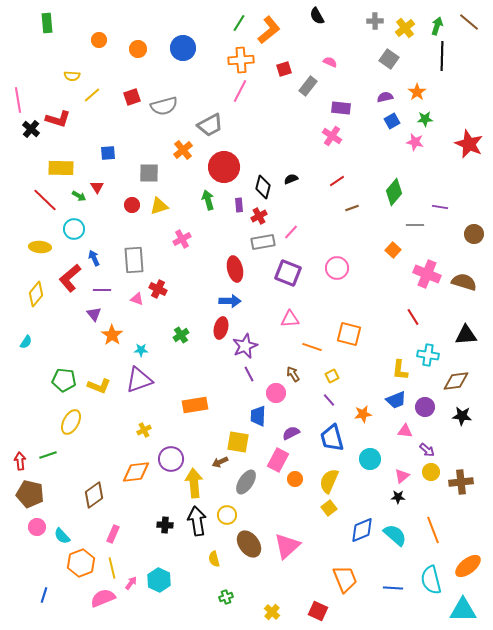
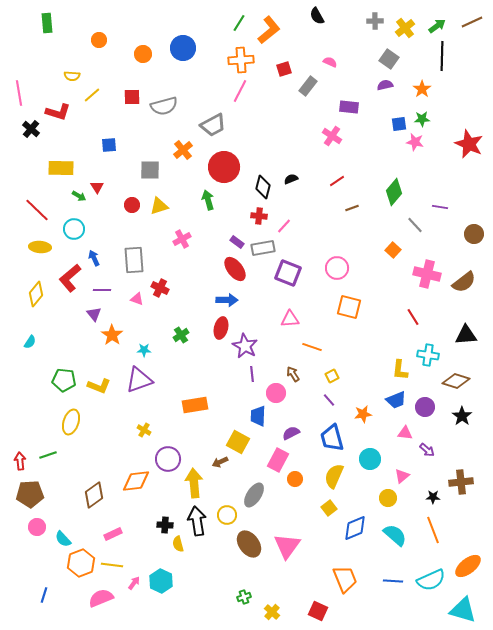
brown line at (469, 22): moved 3 px right; rotated 65 degrees counterclockwise
green arrow at (437, 26): rotated 36 degrees clockwise
orange circle at (138, 49): moved 5 px right, 5 px down
orange star at (417, 92): moved 5 px right, 3 px up
red square at (132, 97): rotated 18 degrees clockwise
purple semicircle at (385, 97): moved 12 px up
pink line at (18, 100): moved 1 px right, 7 px up
purple rectangle at (341, 108): moved 8 px right, 1 px up
red L-shape at (58, 119): moved 7 px up
green star at (425, 119): moved 3 px left
blue square at (392, 121): moved 7 px right, 3 px down; rotated 21 degrees clockwise
gray trapezoid at (210, 125): moved 3 px right
blue square at (108, 153): moved 1 px right, 8 px up
gray square at (149, 173): moved 1 px right, 3 px up
red line at (45, 200): moved 8 px left, 10 px down
purple rectangle at (239, 205): moved 2 px left, 37 px down; rotated 48 degrees counterclockwise
red cross at (259, 216): rotated 35 degrees clockwise
gray line at (415, 225): rotated 48 degrees clockwise
pink line at (291, 232): moved 7 px left, 6 px up
gray rectangle at (263, 242): moved 6 px down
red ellipse at (235, 269): rotated 25 degrees counterclockwise
pink cross at (427, 274): rotated 8 degrees counterclockwise
brown semicircle at (464, 282): rotated 125 degrees clockwise
red cross at (158, 289): moved 2 px right, 1 px up
blue arrow at (230, 301): moved 3 px left, 1 px up
orange square at (349, 334): moved 27 px up
cyan semicircle at (26, 342): moved 4 px right
purple star at (245, 346): rotated 20 degrees counterclockwise
cyan star at (141, 350): moved 3 px right
purple line at (249, 374): moved 3 px right; rotated 21 degrees clockwise
brown diamond at (456, 381): rotated 24 degrees clockwise
black star at (462, 416): rotated 30 degrees clockwise
yellow ellipse at (71, 422): rotated 10 degrees counterclockwise
yellow cross at (144, 430): rotated 32 degrees counterclockwise
pink triangle at (405, 431): moved 2 px down
yellow square at (238, 442): rotated 20 degrees clockwise
purple circle at (171, 459): moved 3 px left
orange diamond at (136, 472): moved 9 px down
yellow circle at (431, 472): moved 43 px left, 26 px down
yellow semicircle at (329, 481): moved 5 px right, 5 px up
gray ellipse at (246, 482): moved 8 px right, 13 px down
brown pentagon at (30, 494): rotated 16 degrees counterclockwise
black star at (398, 497): moved 35 px right
blue diamond at (362, 530): moved 7 px left, 2 px up
pink rectangle at (113, 534): rotated 42 degrees clockwise
cyan semicircle at (62, 536): moved 1 px right, 3 px down
pink triangle at (287, 546): rotated 12 degrees counterclockwise
yellow semicircle at (214, 559): moved 36 px left, 15 px up
yellow line at (112, 568): moved 3 px up; rotated 70 degrees counterclockwise
cyan hexagon at (159, 580): moved 2 px right, 1 px down
cyan semicircle at (431, 580): rotated 100 degrees counterclockwise
pink arrow at (131, 583): moved 3 px right
blue line at (393, 588): moved 7 px up
green cross at (226, 597): moved 18 px right
pink semicircle at (103, 598): moved 2 px left
cyan triangle at (463, 610): rotated 16 degrees clockwise
